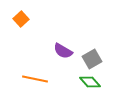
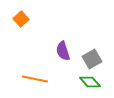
purple semicircle: rotated 42 degrees clockwise
